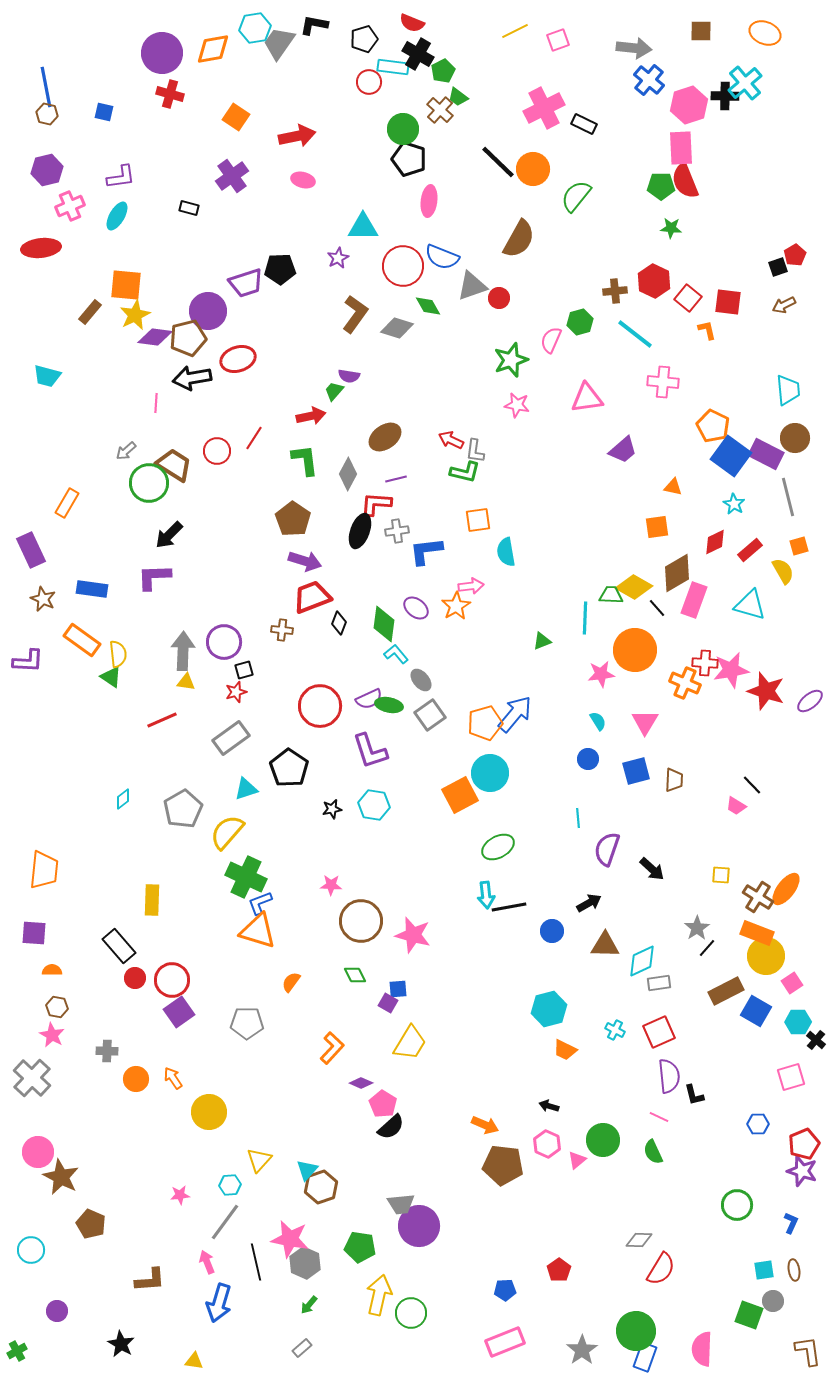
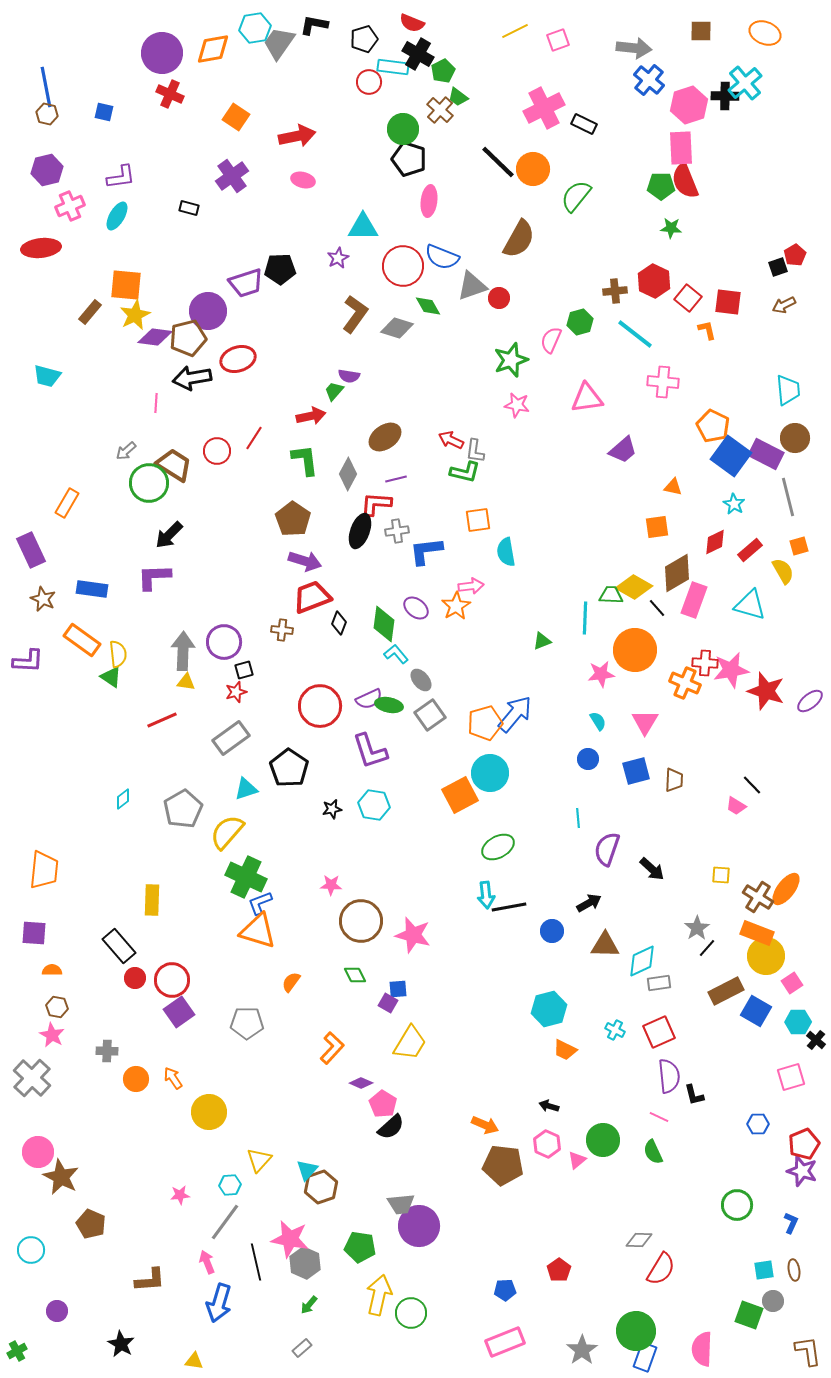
red cross at (170, 94): rotated 8 degrees clockwise
